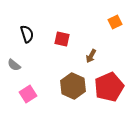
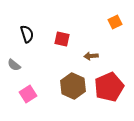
brown arrow: rotated 56 degrees clockwise
